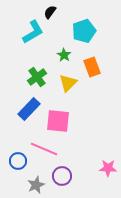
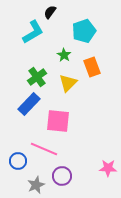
blue rectangle: moved 5 px up
